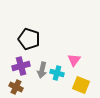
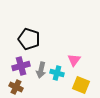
gray arrow: moved 1 px left
